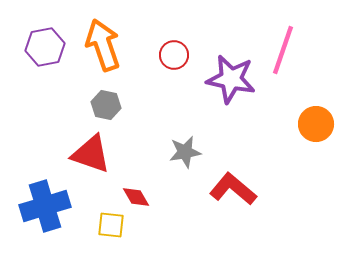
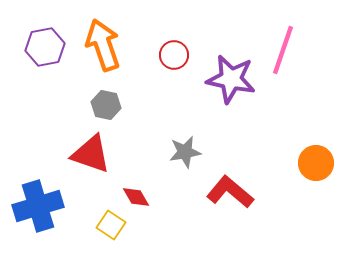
orange circle: moved 39 px down
red L-shape: moved 3 px left, 3 px down
blue cross: moved 7 px left
yellow square: rotated 28 degrees clockwise
